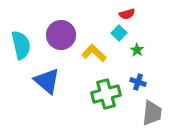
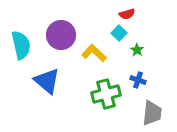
blue cross: moved 2 px up
